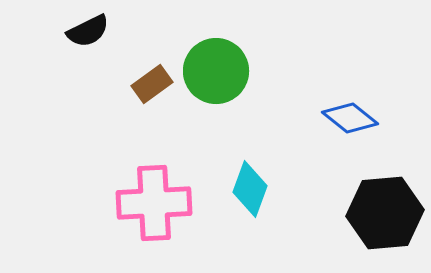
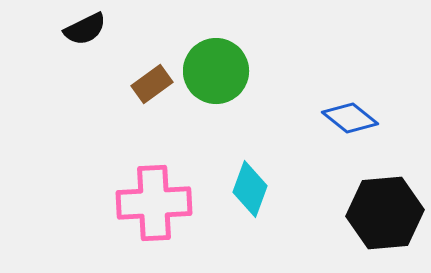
black semicircle: moved 3 px left, 2 px up
